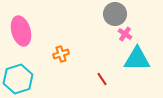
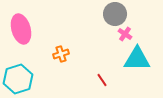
pink ellipse: moved 2 px up
red line: moved 1 px down
